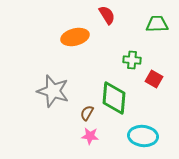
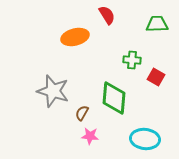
red square: moved 2 px right, 2 px up
brown semicircle: moved 5 px left
cyan ellipse: moved 2 px right, 3 px down
